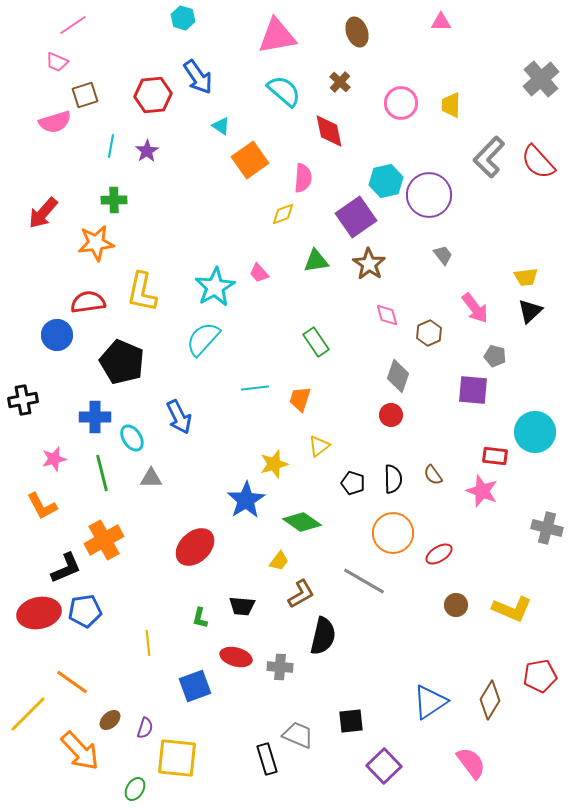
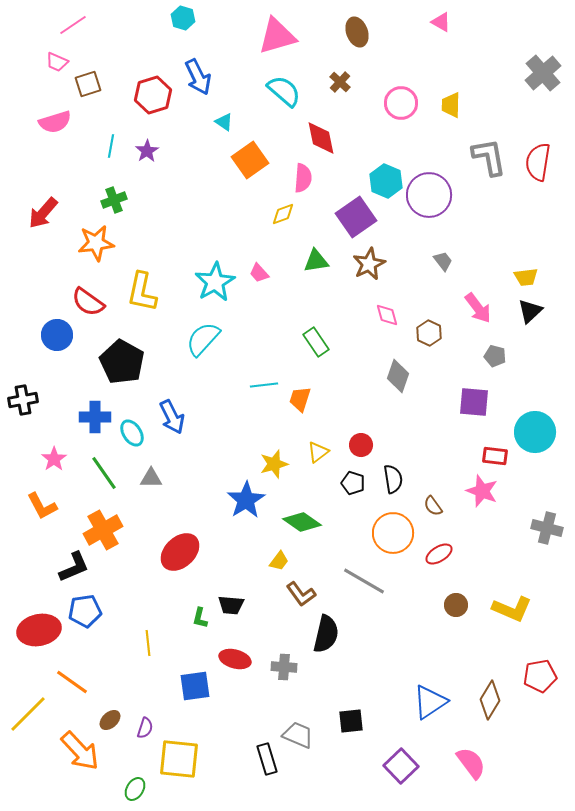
pink triangle at (441, 22): rotated 30 degrees clockwise
pink triangle at (277, 36): rotated 6 degrees counterclockwise
blue arrow at (198, 77): rotated 9 degrees clockwise
gray cross at (541, 79): moved 2 px right, 6 px up
brown square at (85, 95): moved 3 px right, 11 px up
red hexagon at (153, 95): rotated 12 degrees counterclockwise
cyan triangle at (221, 126): moved 3 px right, 4 px up
red diamond at (329, 131): moved 8 px left, 7 px down
gray L-shape at (489, 157): rotated 126 degrees clockwise
red semicircle at (538, 162): rotated 51 degrees clockwise
cyan hexagon at (386, 181): rotated 24 degrees counterclockwise
green cross at (114, 200): rotated 20 degrees counterclockwise
gray trapezoid at (443, 255): moved 6 px down
brown star at (369, 264): rotated 12 degrees clockwise
cyan star at (215, 287): moved 5 px up
red semicircle at (88, 302): rotated 136 degrees counterclockwise
pink arrow at (475, 308): moved 3 px right
brown hexagon at (429, 333): rotated 10 degrees counterclockwise
black pentagon at (122, 362): rotated 6 degrees clockwise
cyan line at (255, 388): moved 9 px right, 3 px up
purple square at (473, 390): moved 1 px right, 12 px down
red circle at (391, 415): moved 30 px left, 30 px down
blue arrow at (179, 417): moved 7 px left
cyan ellipse at (132, 438): moved 5 px up
yellow triangle at (319, 446): moved 1 px left, 6 px down
pink star at (54, 459): rotated 20 degrees counterclockwise
green line at (102, 473): moved 2 px right; rotated 21 degrees counterclockwise
brown semicircle at (433, 475): moved 31 px down
black semicircle at (393, 479): rotated 8 degrees counterclockwise
orange cross at (104, 540): moved 1 px left, 10 px up
red ellipse at (195, 547): moved 15 px left, 5 px down
black L-shape at (66, 568): moved 8 px right, 1 px up
brown L-shape at (301, 594): rotated 84 degrees clockwise
black trapezoid at (242, 606): moved 11 px left, 1 px up
red ellipse at (39, 613): moved 17 px down
black semicircle at (323, 636): moved 3 px right, 2 px up
red ellipse at (236, 657): moved 1 px left, 2 px down
gray cross at (280, 667): moved 4 px right
blue square at (195, 686): rotated 12 degrees clockwise
yellow square at (177, 758): moved 2 px right, 1 px down
purple square at (384, 766): moved 17 px right
